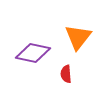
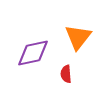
purple diamond: rotated 24 degrees counterclockwise
